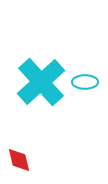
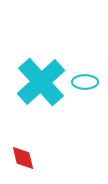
red diamond: moved 4 px right, 2 px up
